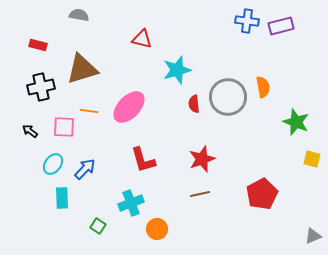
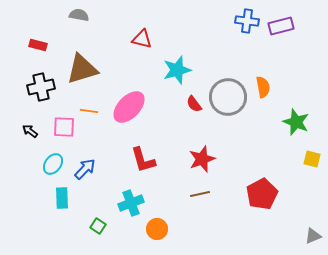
red semicircle: rotated 30 degrees counterclockwise
